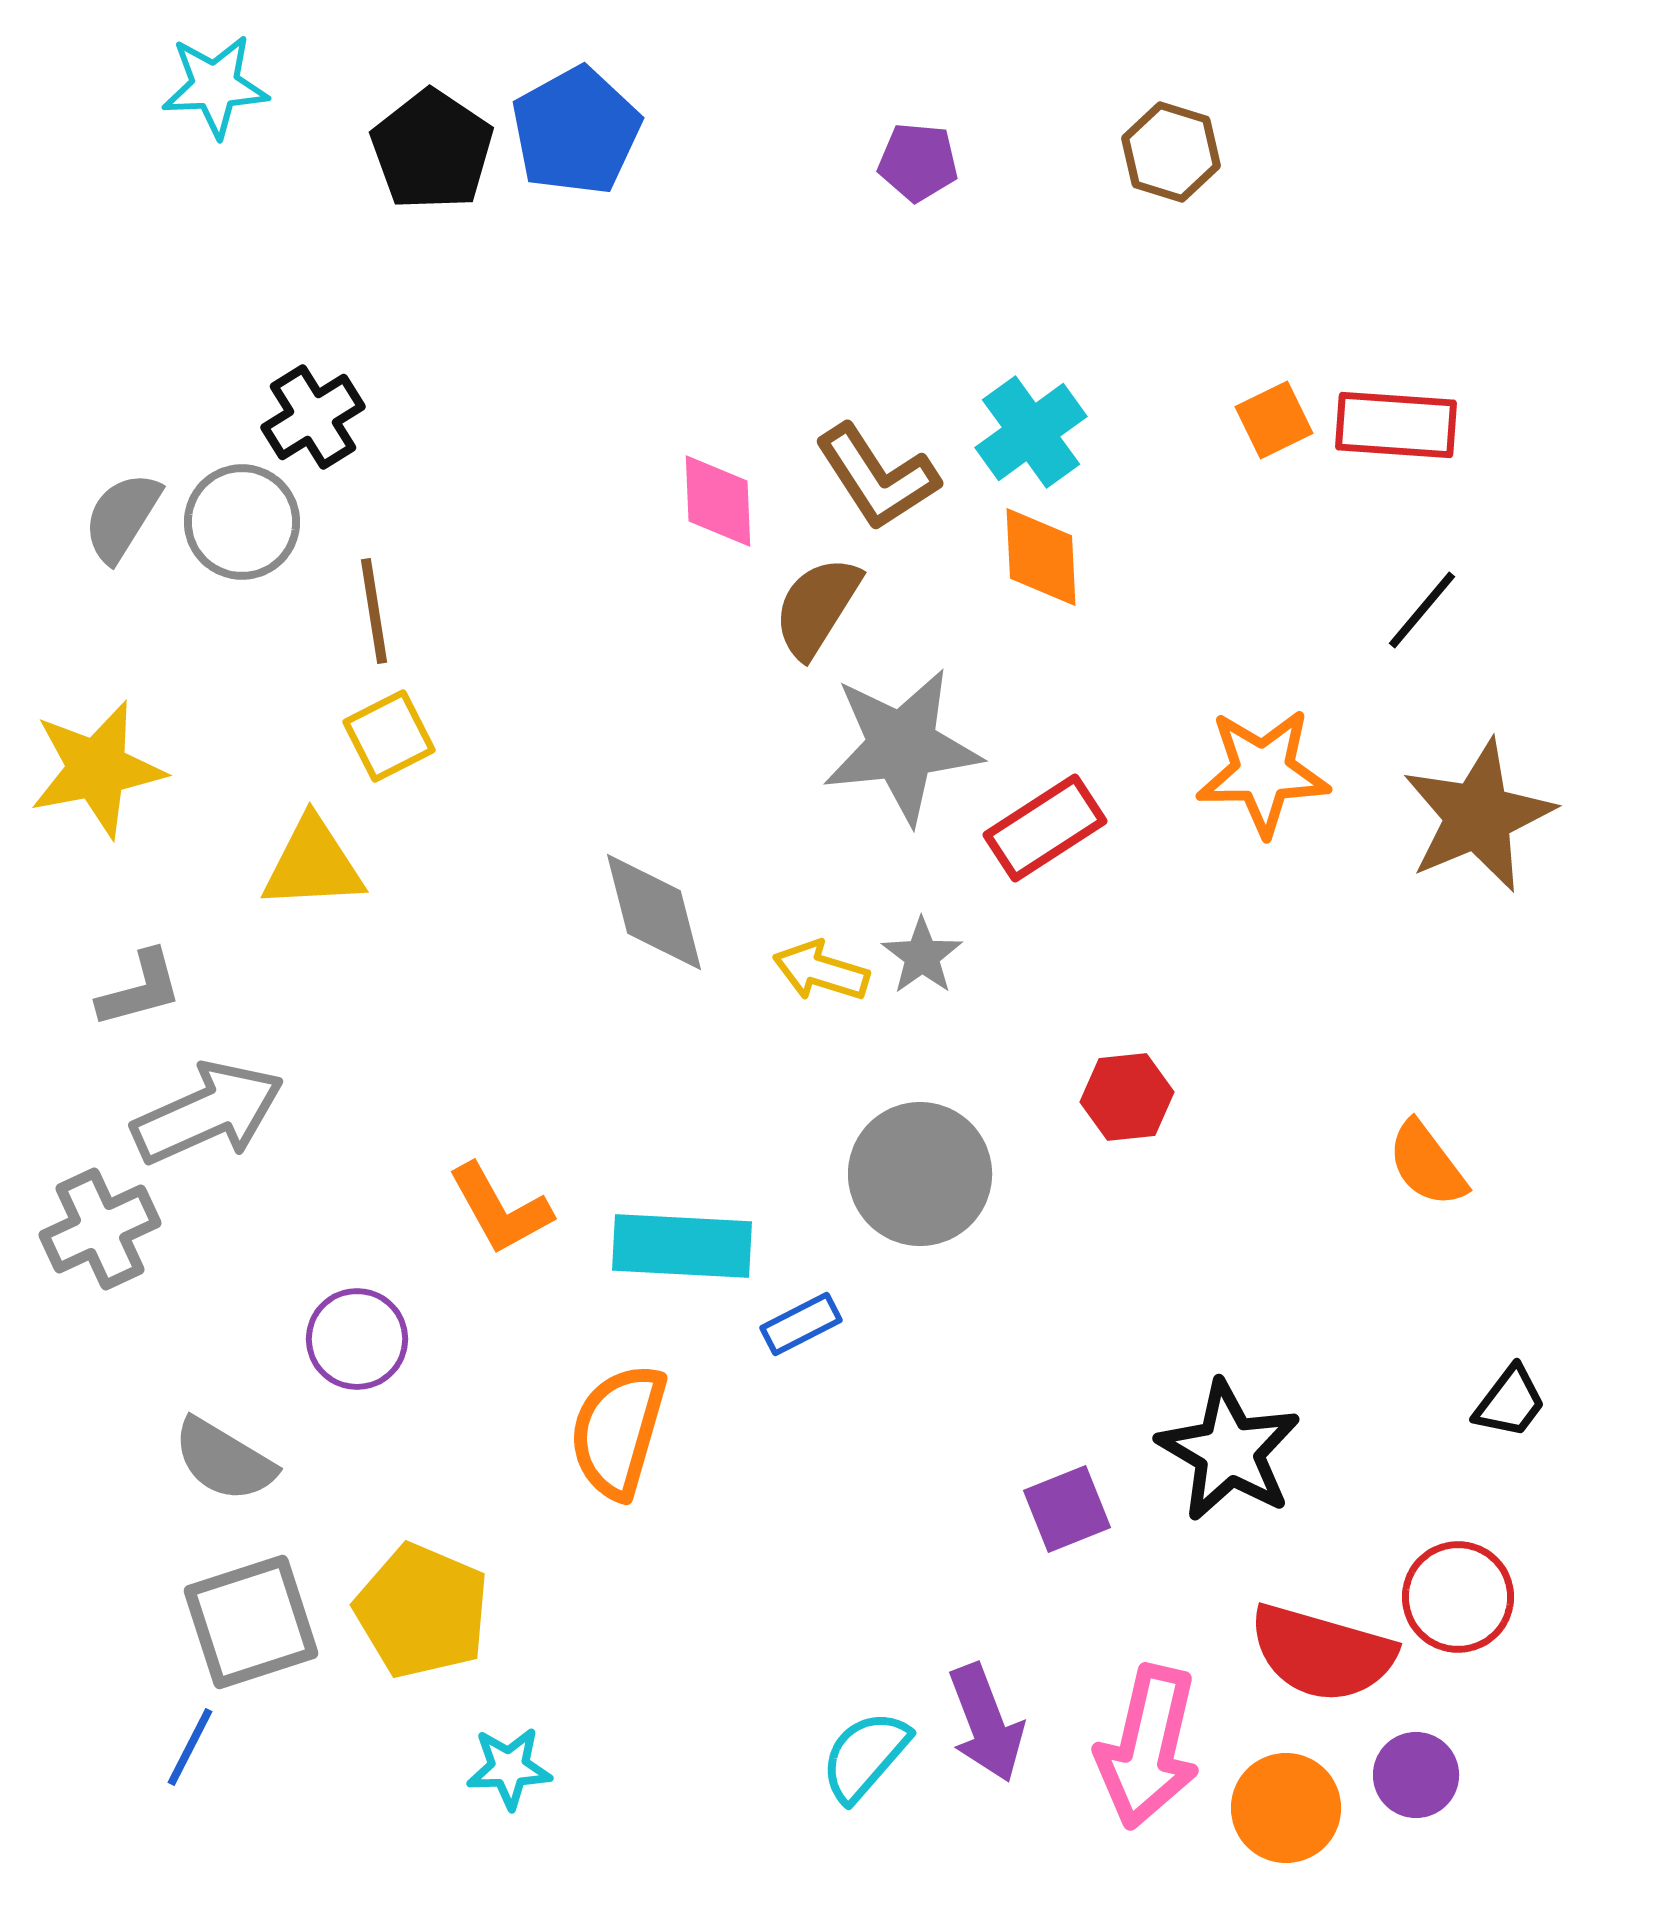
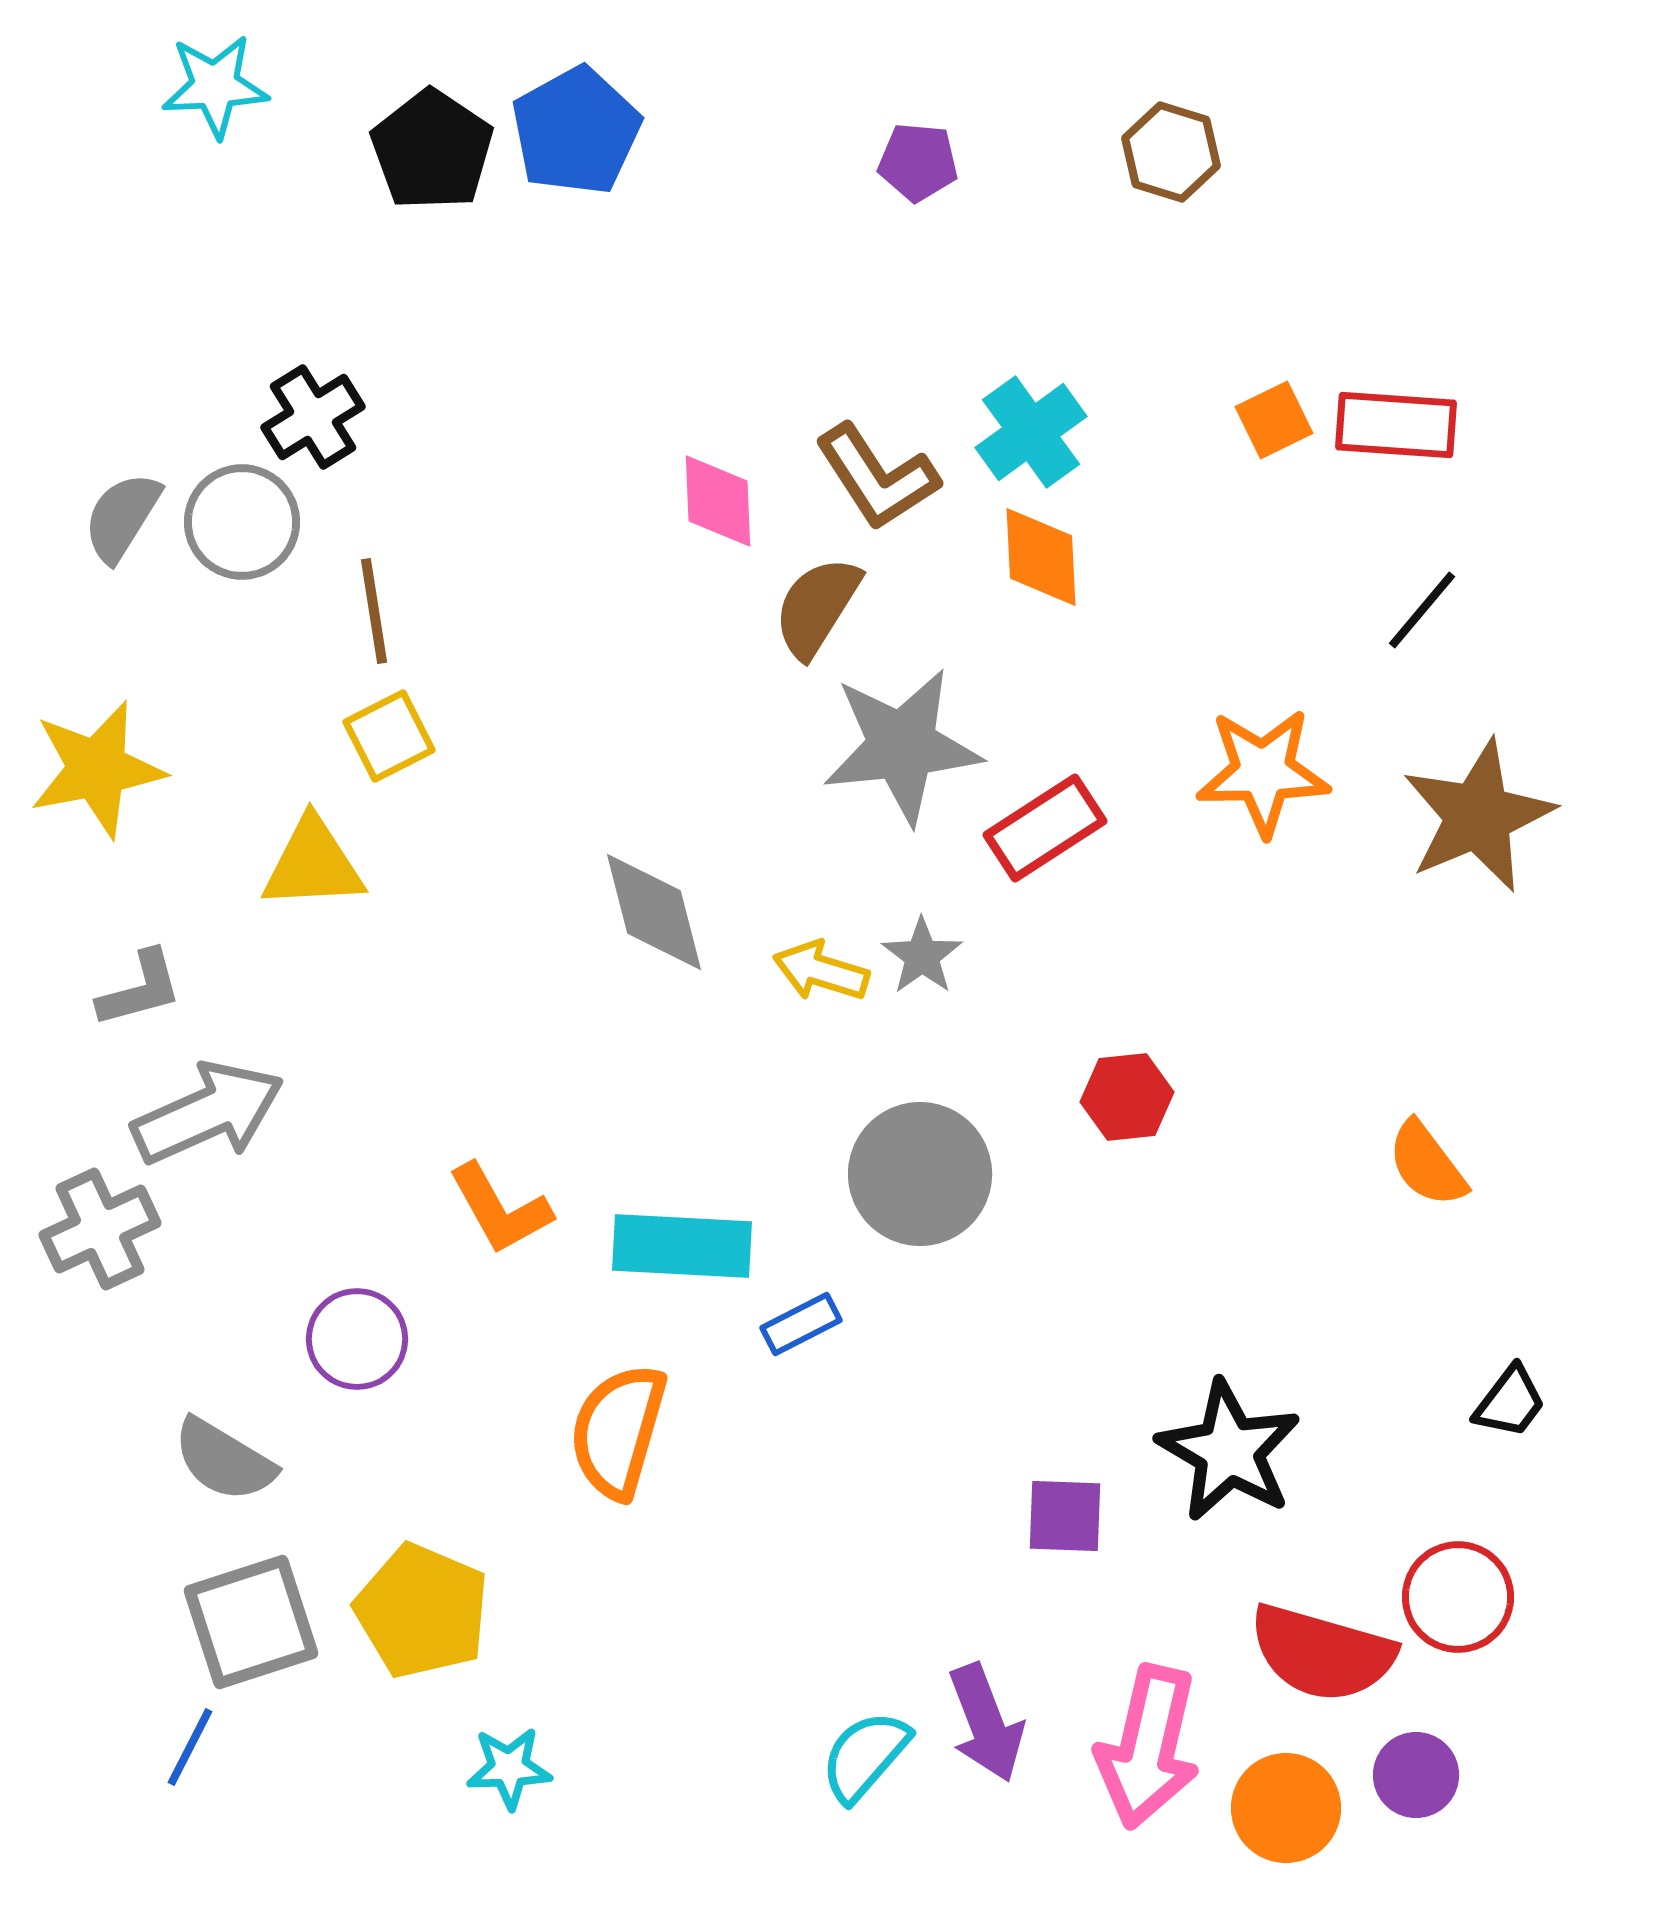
purple square at (1067, 1509): moved 2 px left, 7 px down; rotated 24 degrees clockwise
